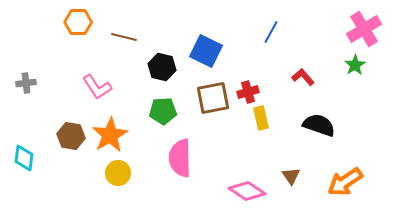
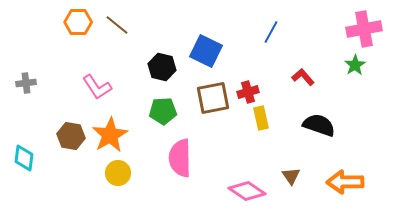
pink cross: rotated 20 degrees clockwise
brown line: moved 7 px left, 12 px up; rotated 25 degrees clockwise
orange arrow: rotated 33 degrees clockwise
